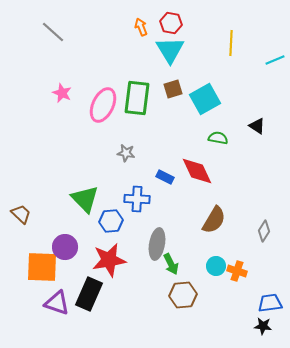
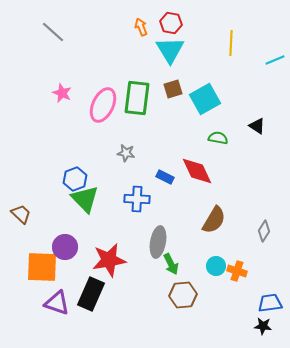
blue hexagon: moved 36 px left, 42 px up; rotated 15 degrees counterclockwise
gray ellipse: moved 1 px right, 2 px up
black rectangle: moved 2 px right
